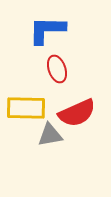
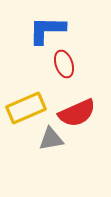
red ellipse: moved 7 px right, 5 px up
yellow rectangle: rotated 24 degrees counterclockwise
gray triangle: moved 1 px right, 4 px down
